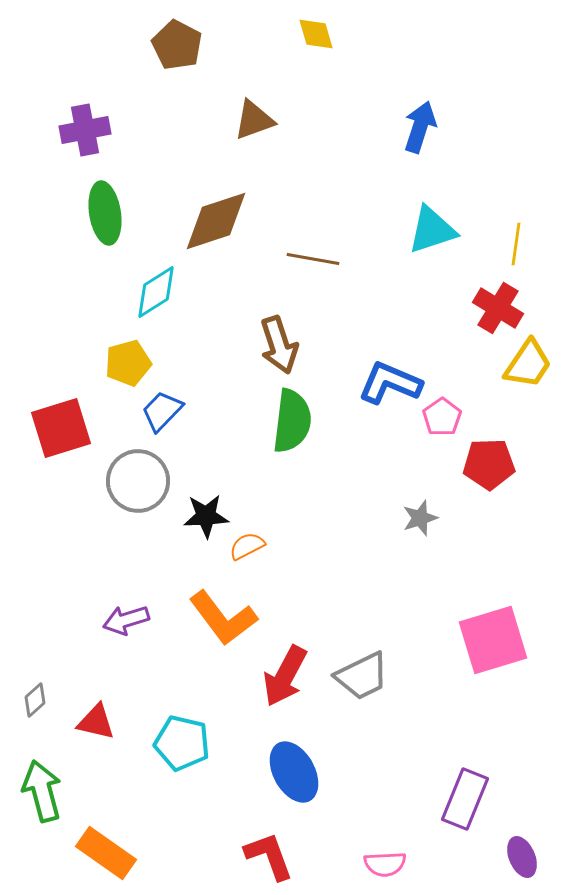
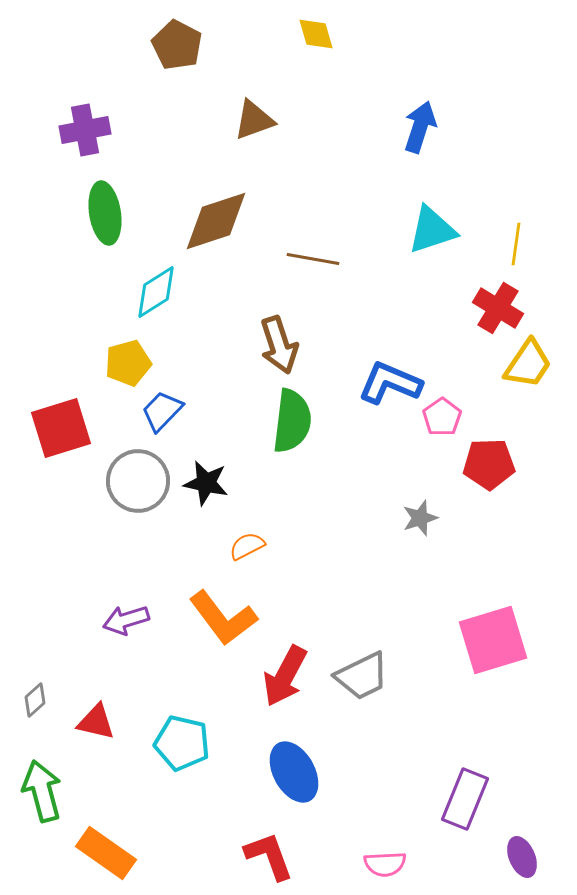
black star: moved 33 px up; rotated 15 degrees clockwise
